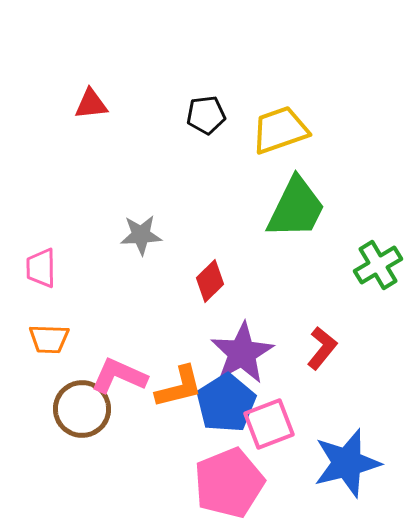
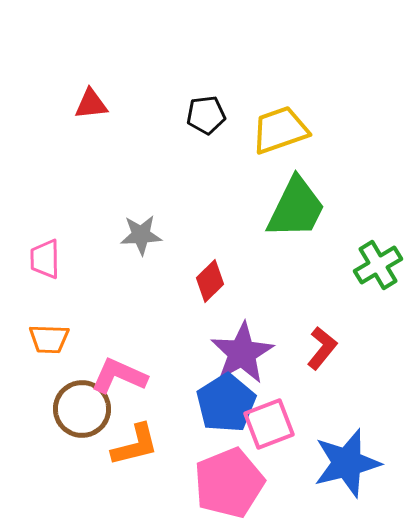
pink trapezoid: moved 4 px right, 9 px up
orange L-shape: moved 44 px left, 58 px down
